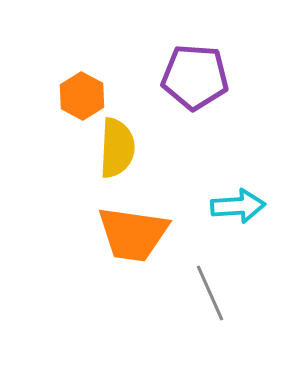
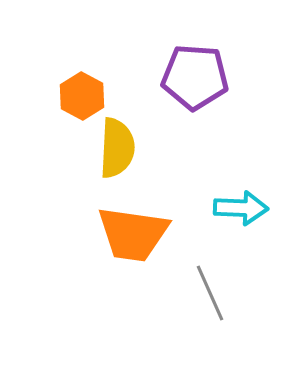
cyan arrow: moved 3 px right, 2 px down; rotated 6 degrees clockwise
